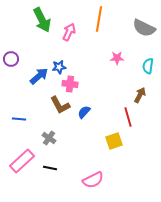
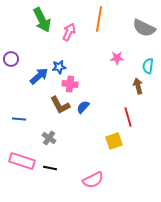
brown arrow: moved 2 px left, 9 px up; rotated 42 degrees counterclockwise
blue semicircle: moved 1 px left, 5 px up
pink rectangle: rotated 60 degrees clockwise
